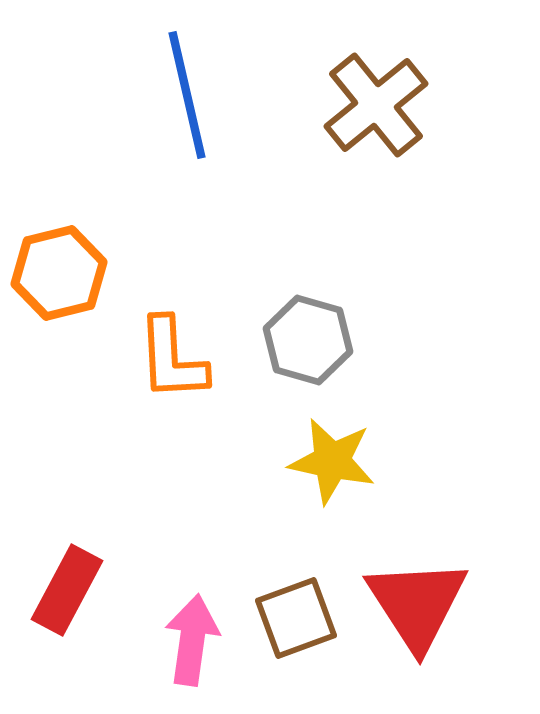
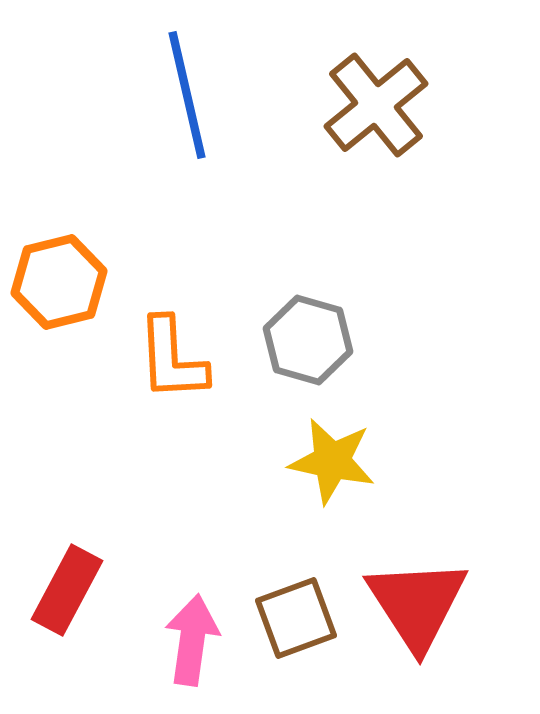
orange hexagon: moved 9 px down
